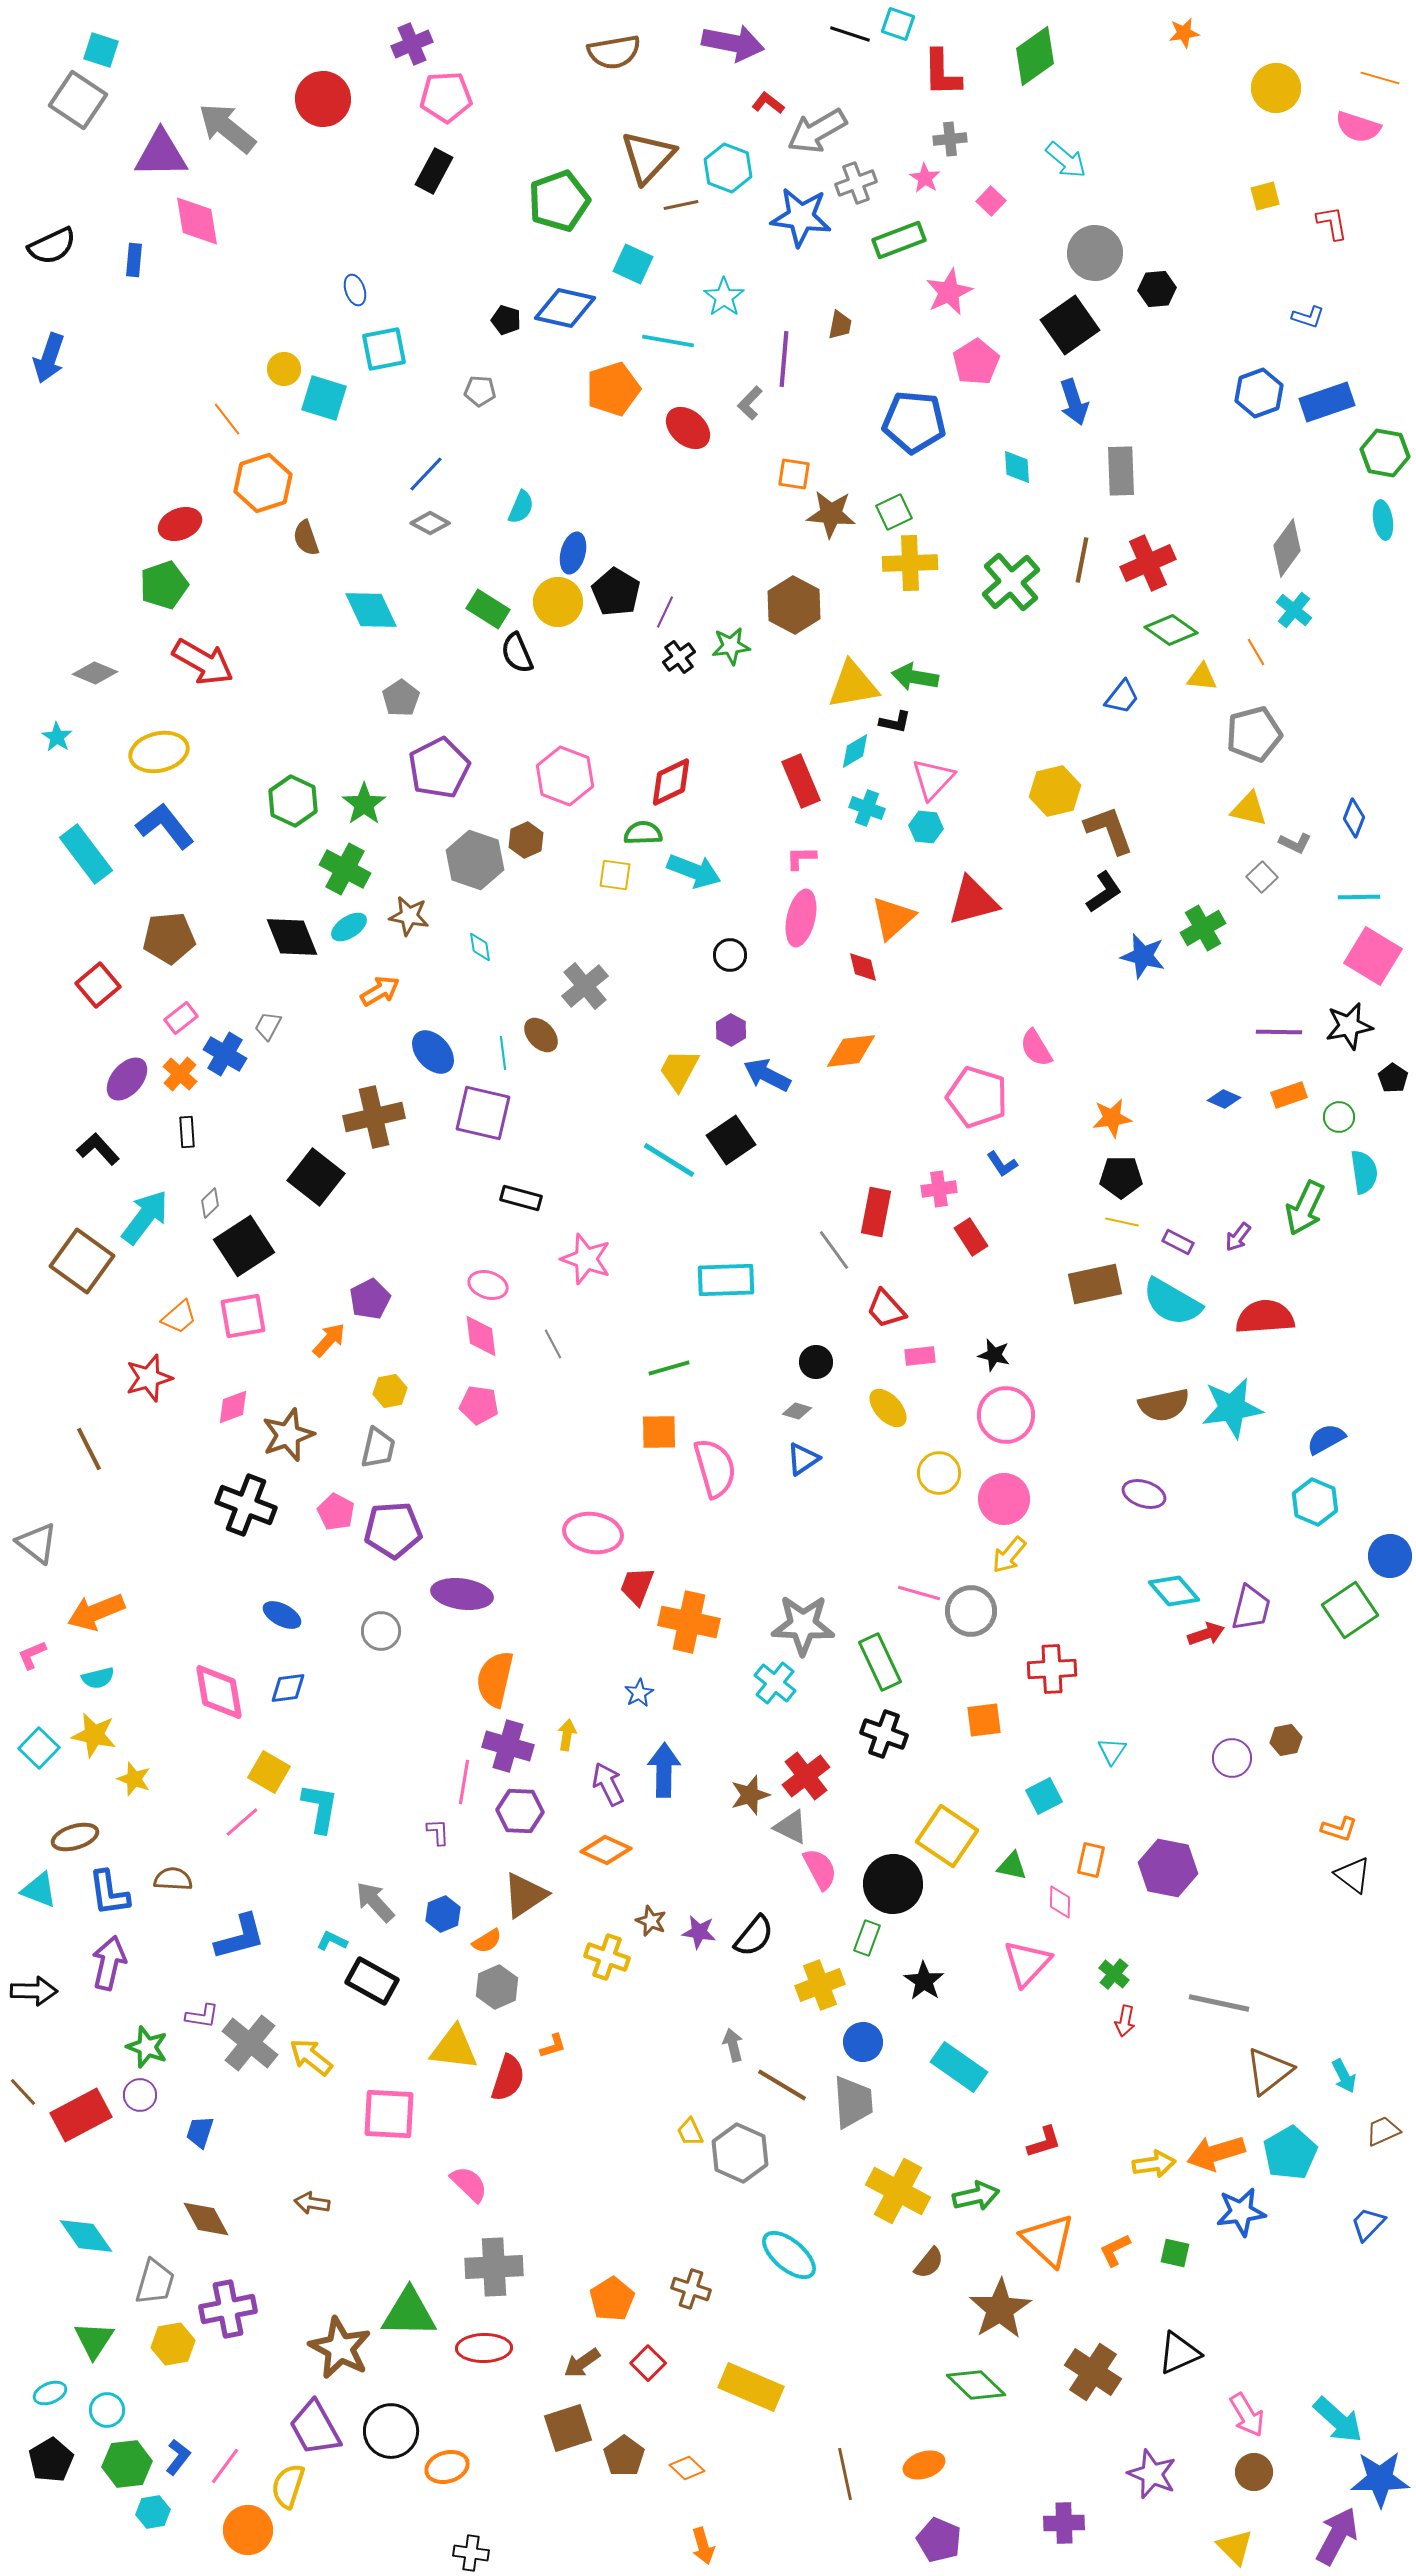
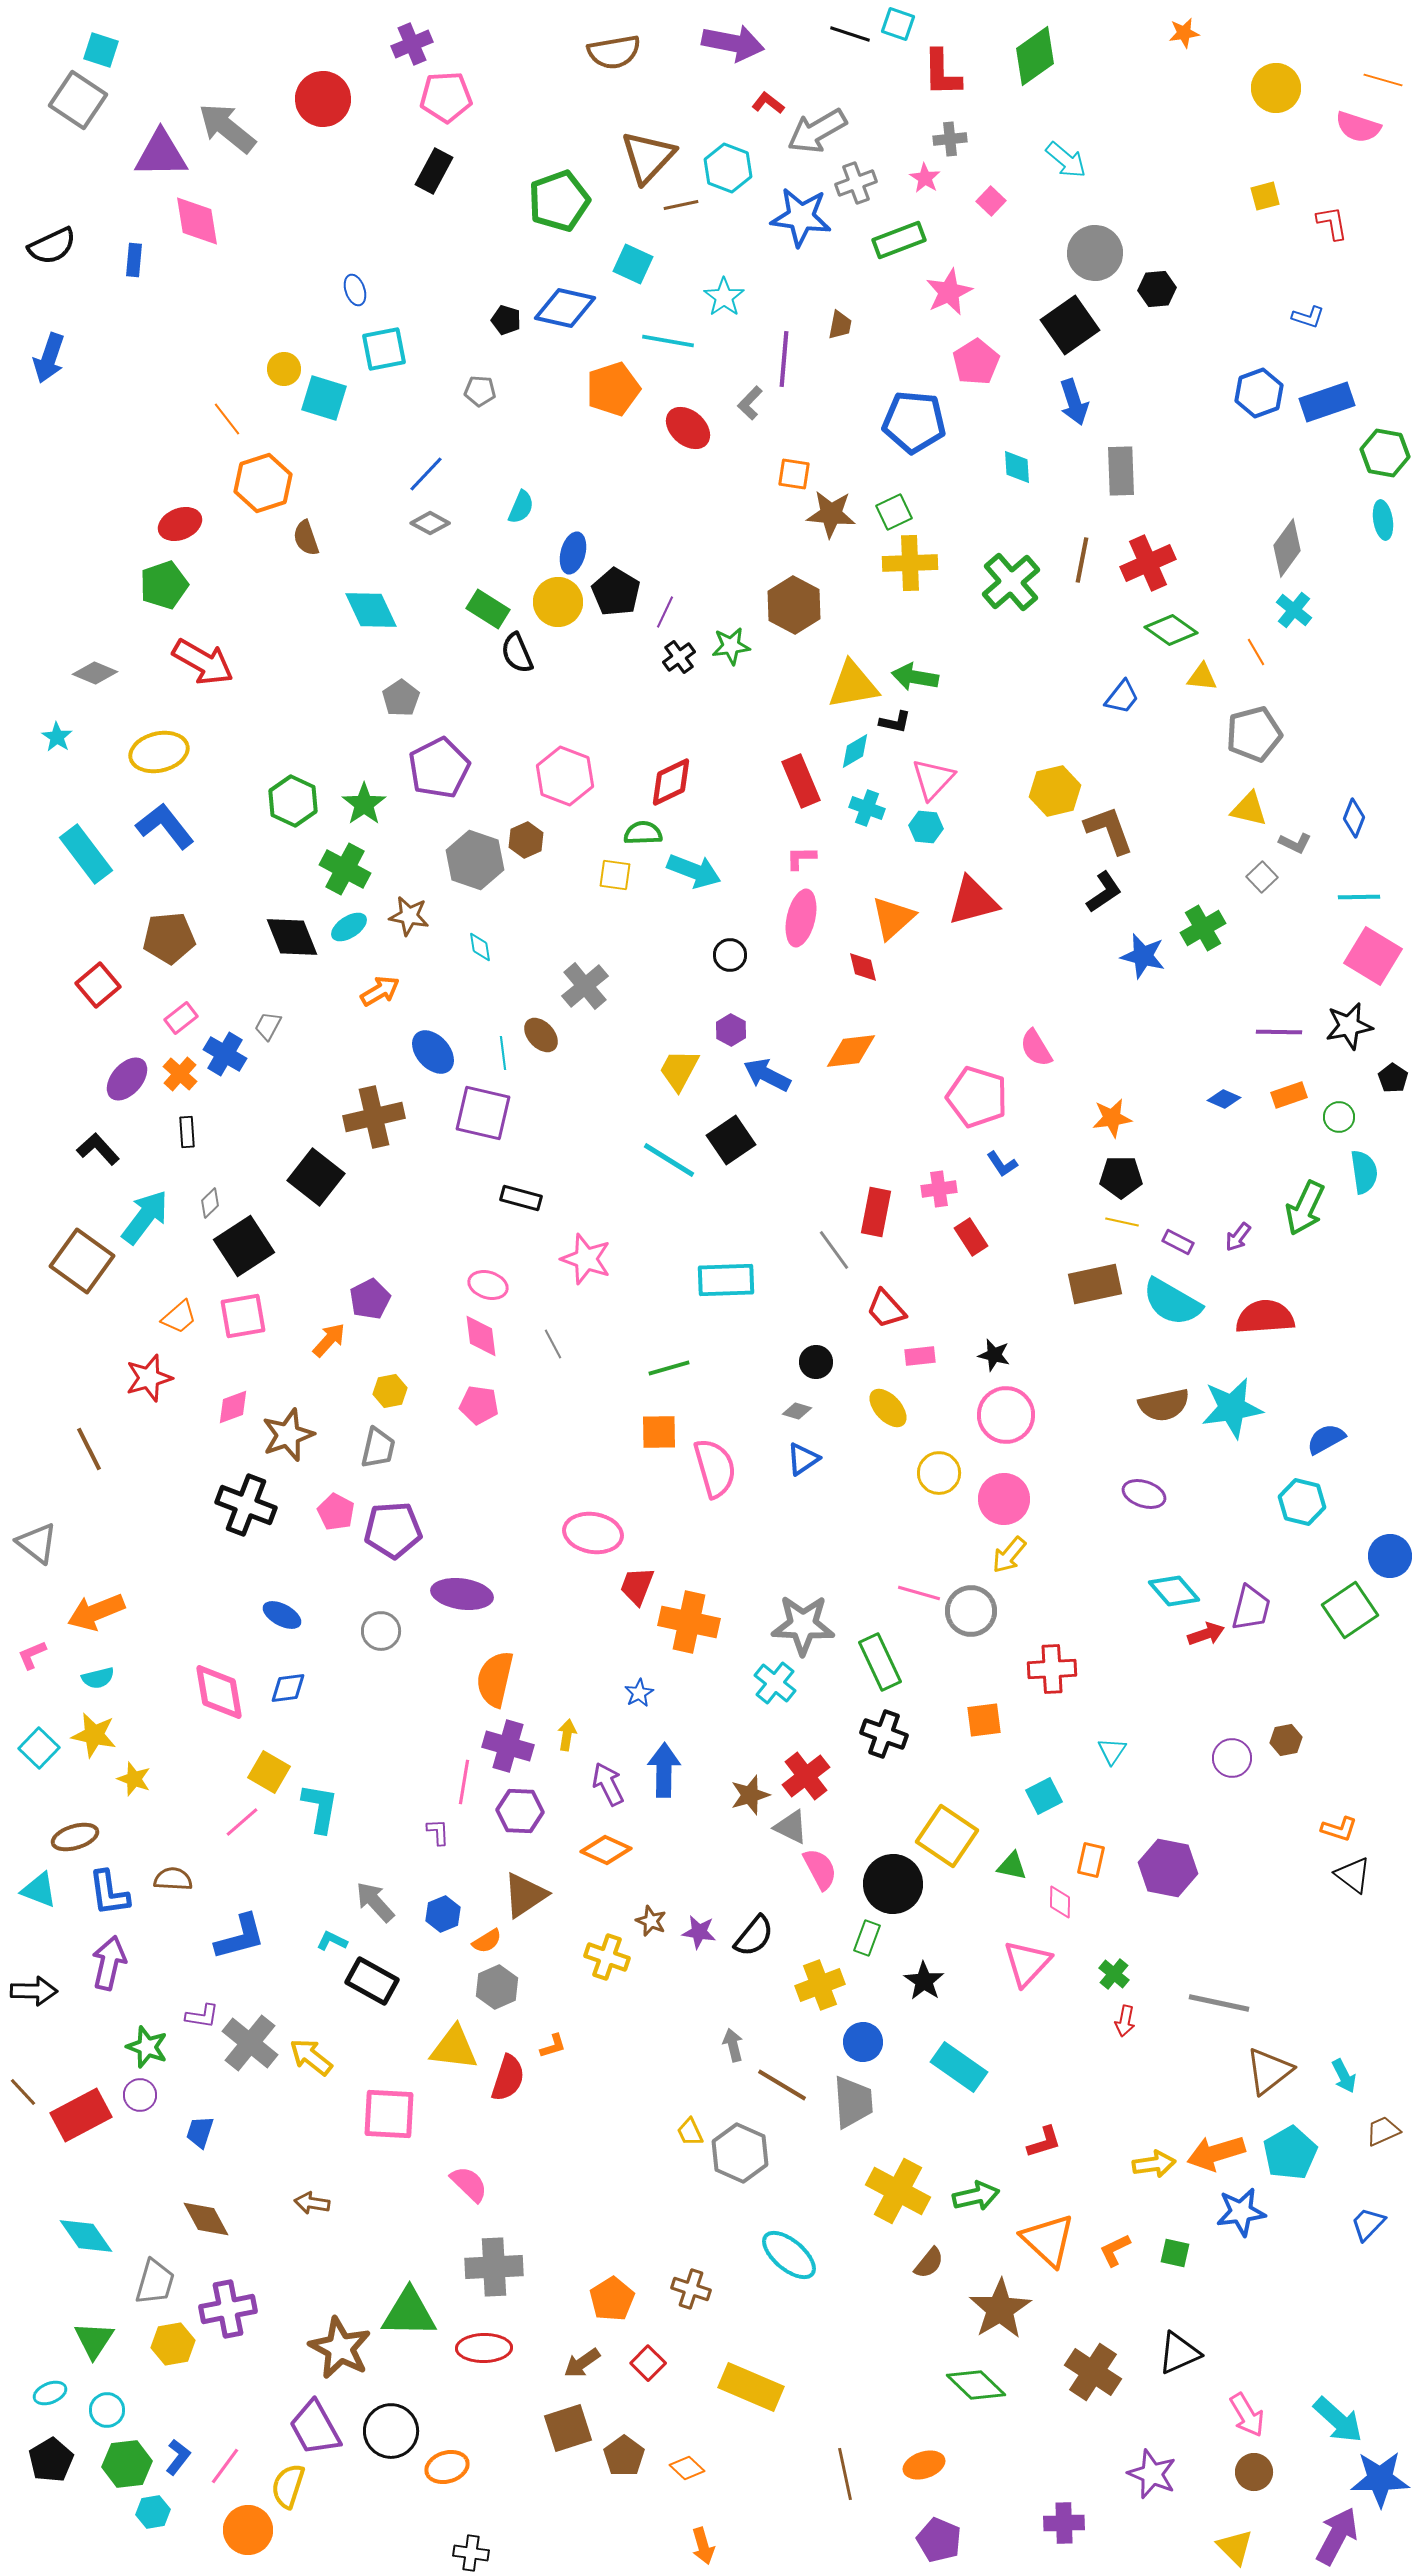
orange line at (1380, 78): moved 3 px right, 2 px down
cyan hexagon at (1315, 1502): moved 13 px left; rotated 9 degrees counterclockwise
